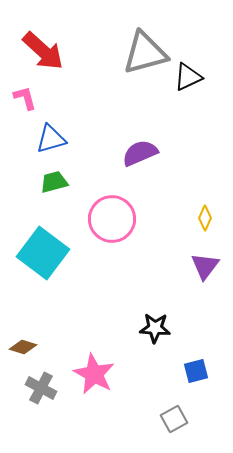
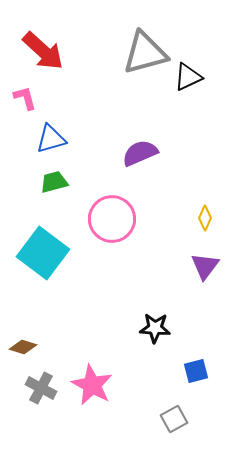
pink star: moved 2 px left, 11 px down
